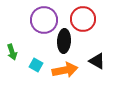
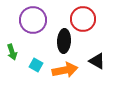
purple circle: moved 11 px left
